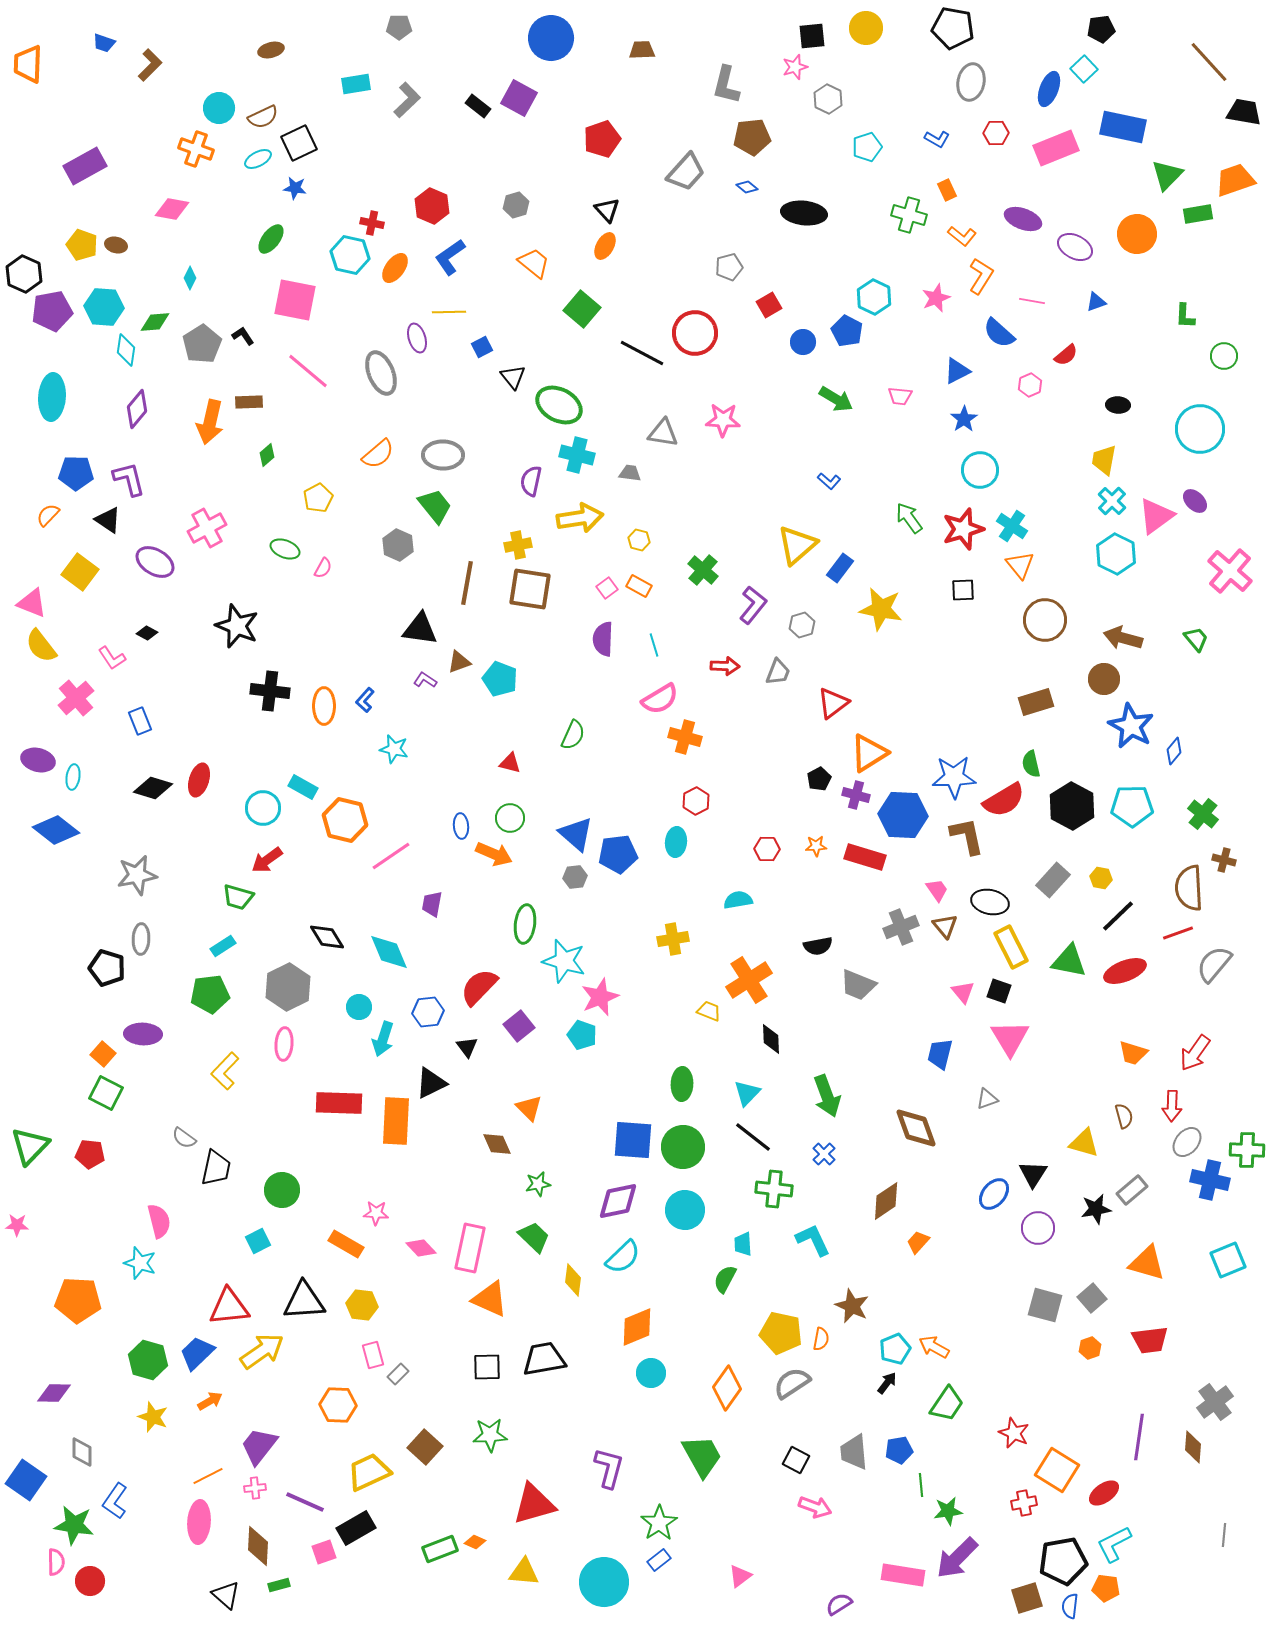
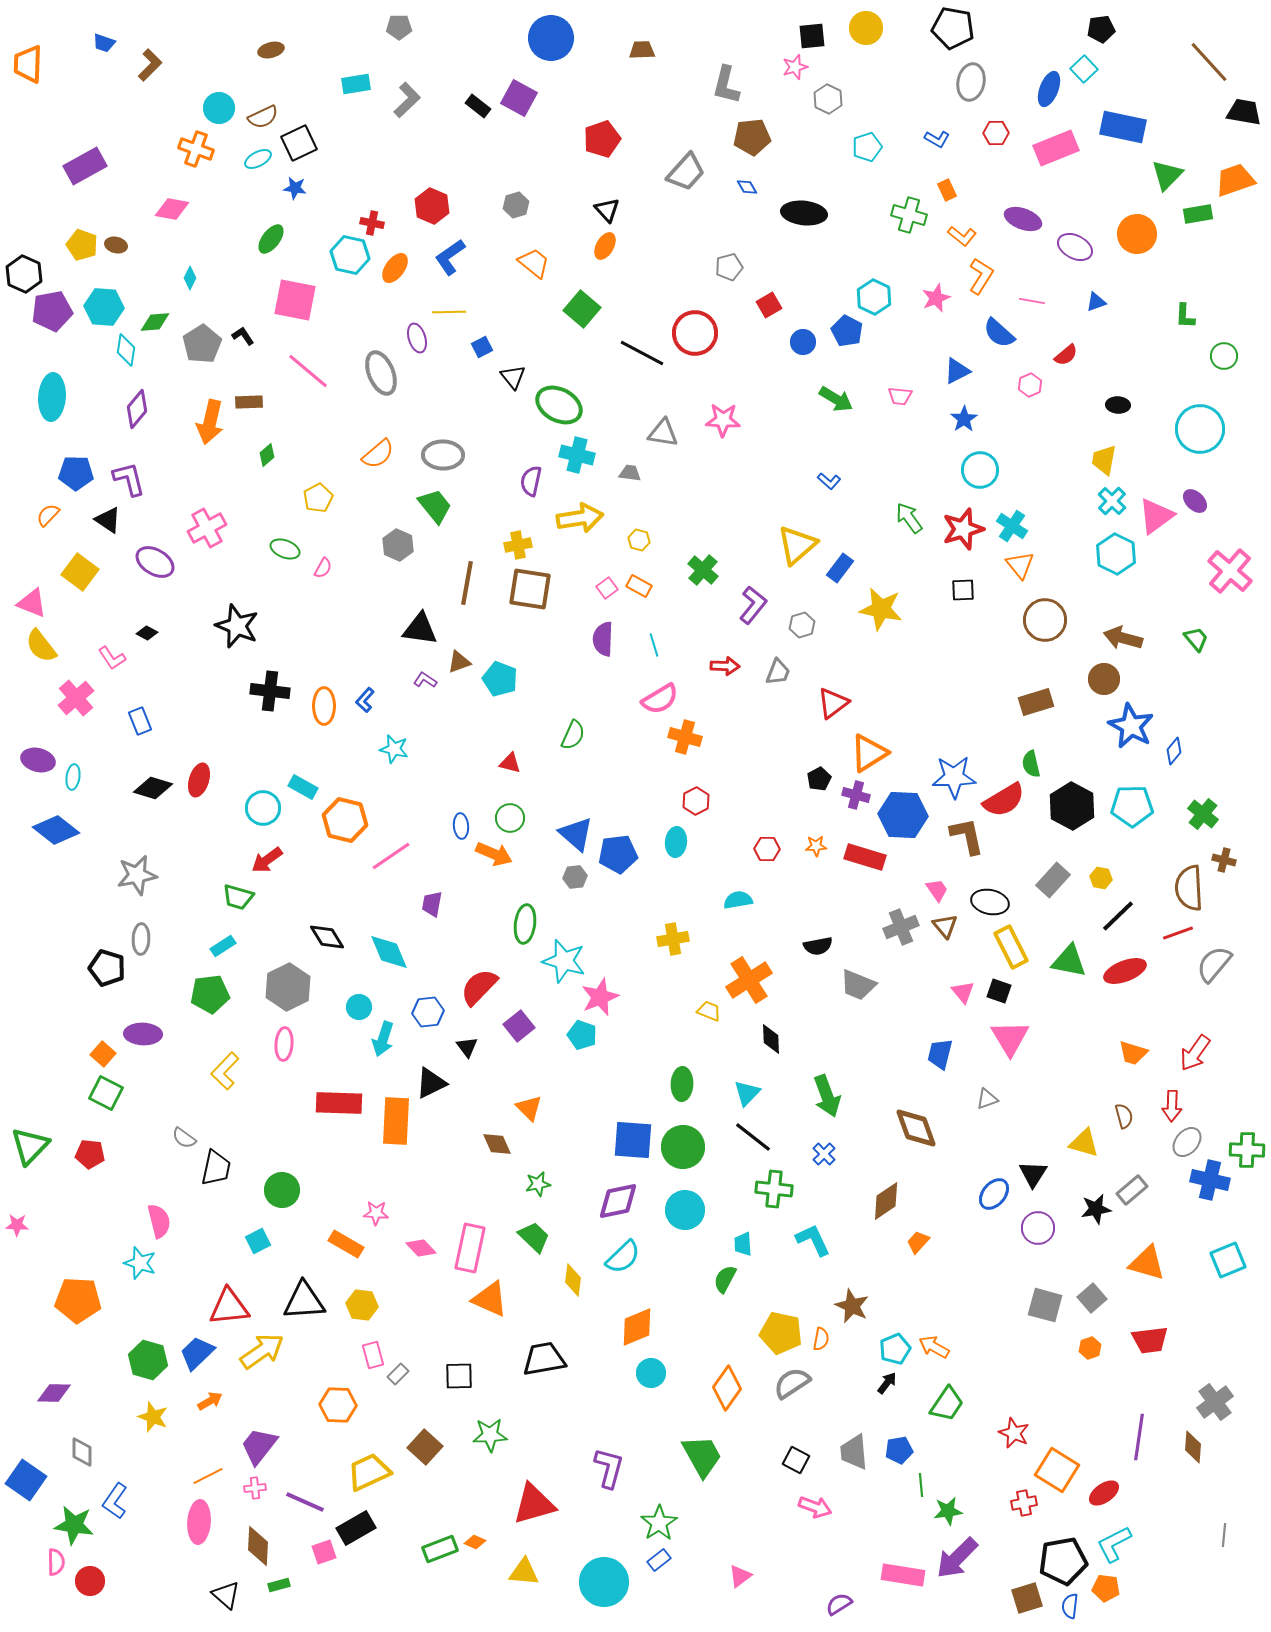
blue diamond at (747, 187): rotated 20 degrees clockwise
black square at (487, 1367): moved 28 px left, 9 px down
